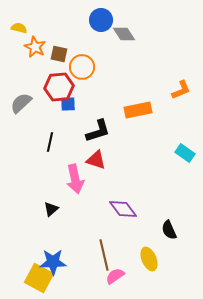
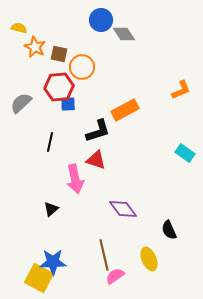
orange rectangle: moved 13 px left; rotated 16 degrees counterclockwise
